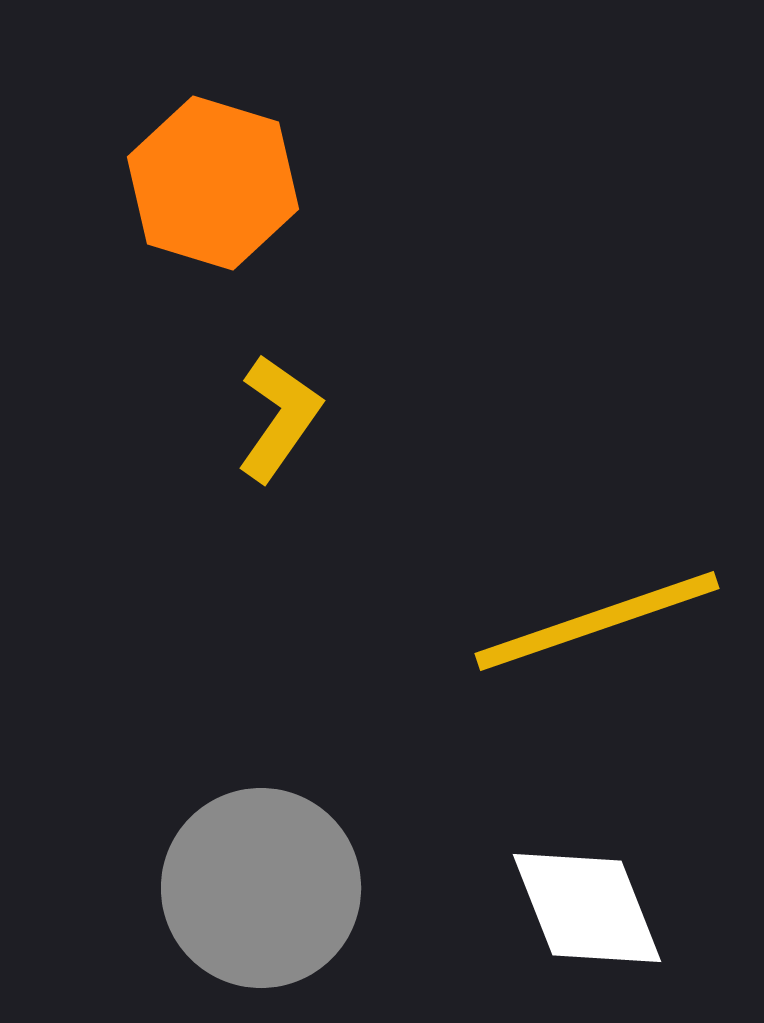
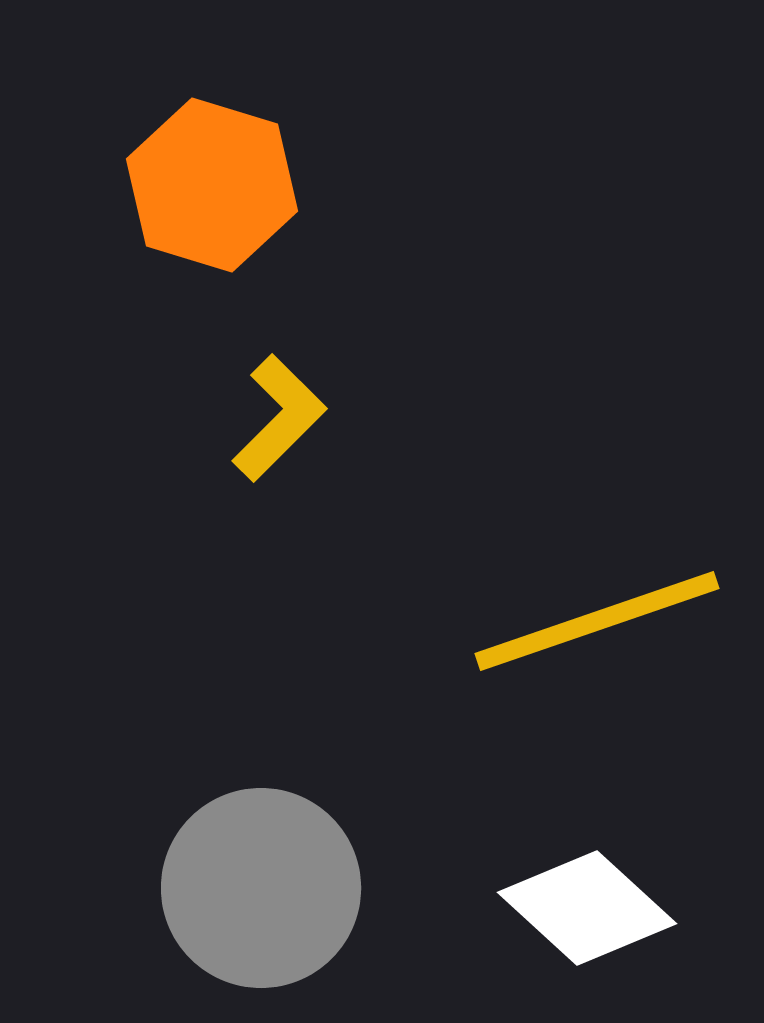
orange hexagon: moved 1 px left, 2 px down
yellow L-shape: rotated 10 degrees clockwise
white diamond: rotated 26 degrees counterclockwise
